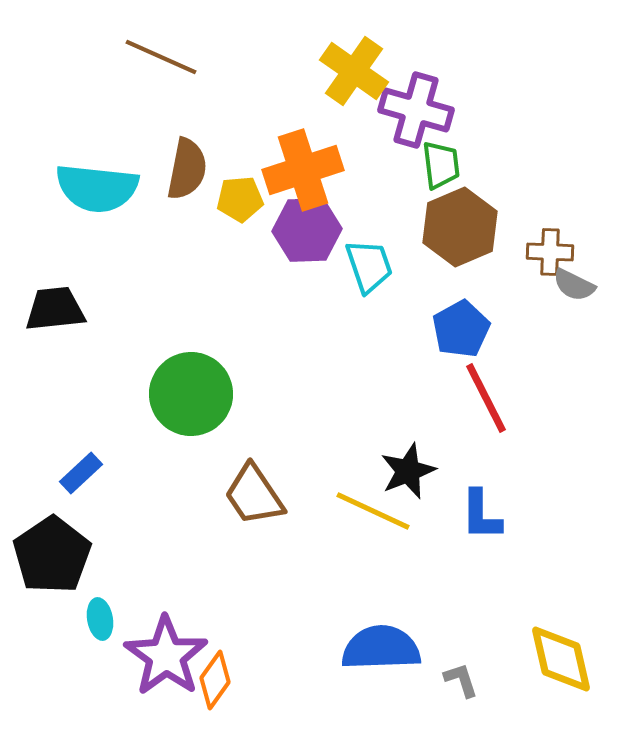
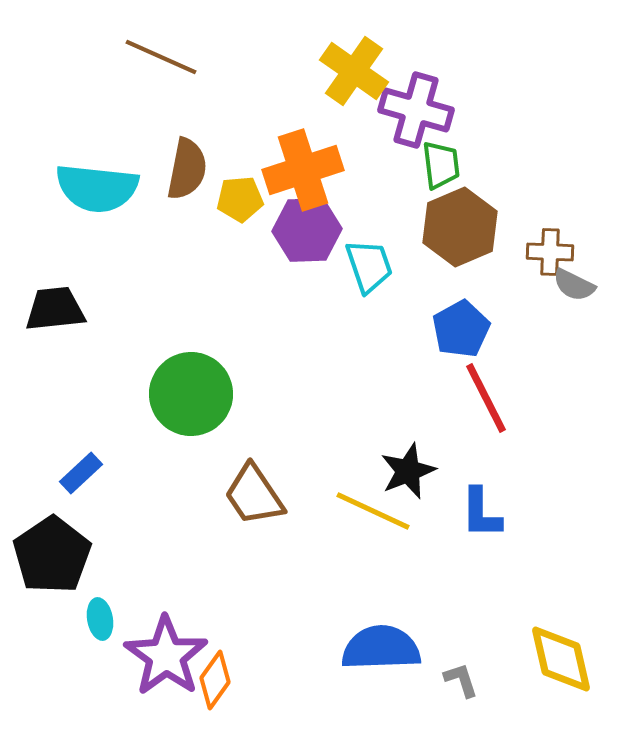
blue L-shape: moved 2 px up
